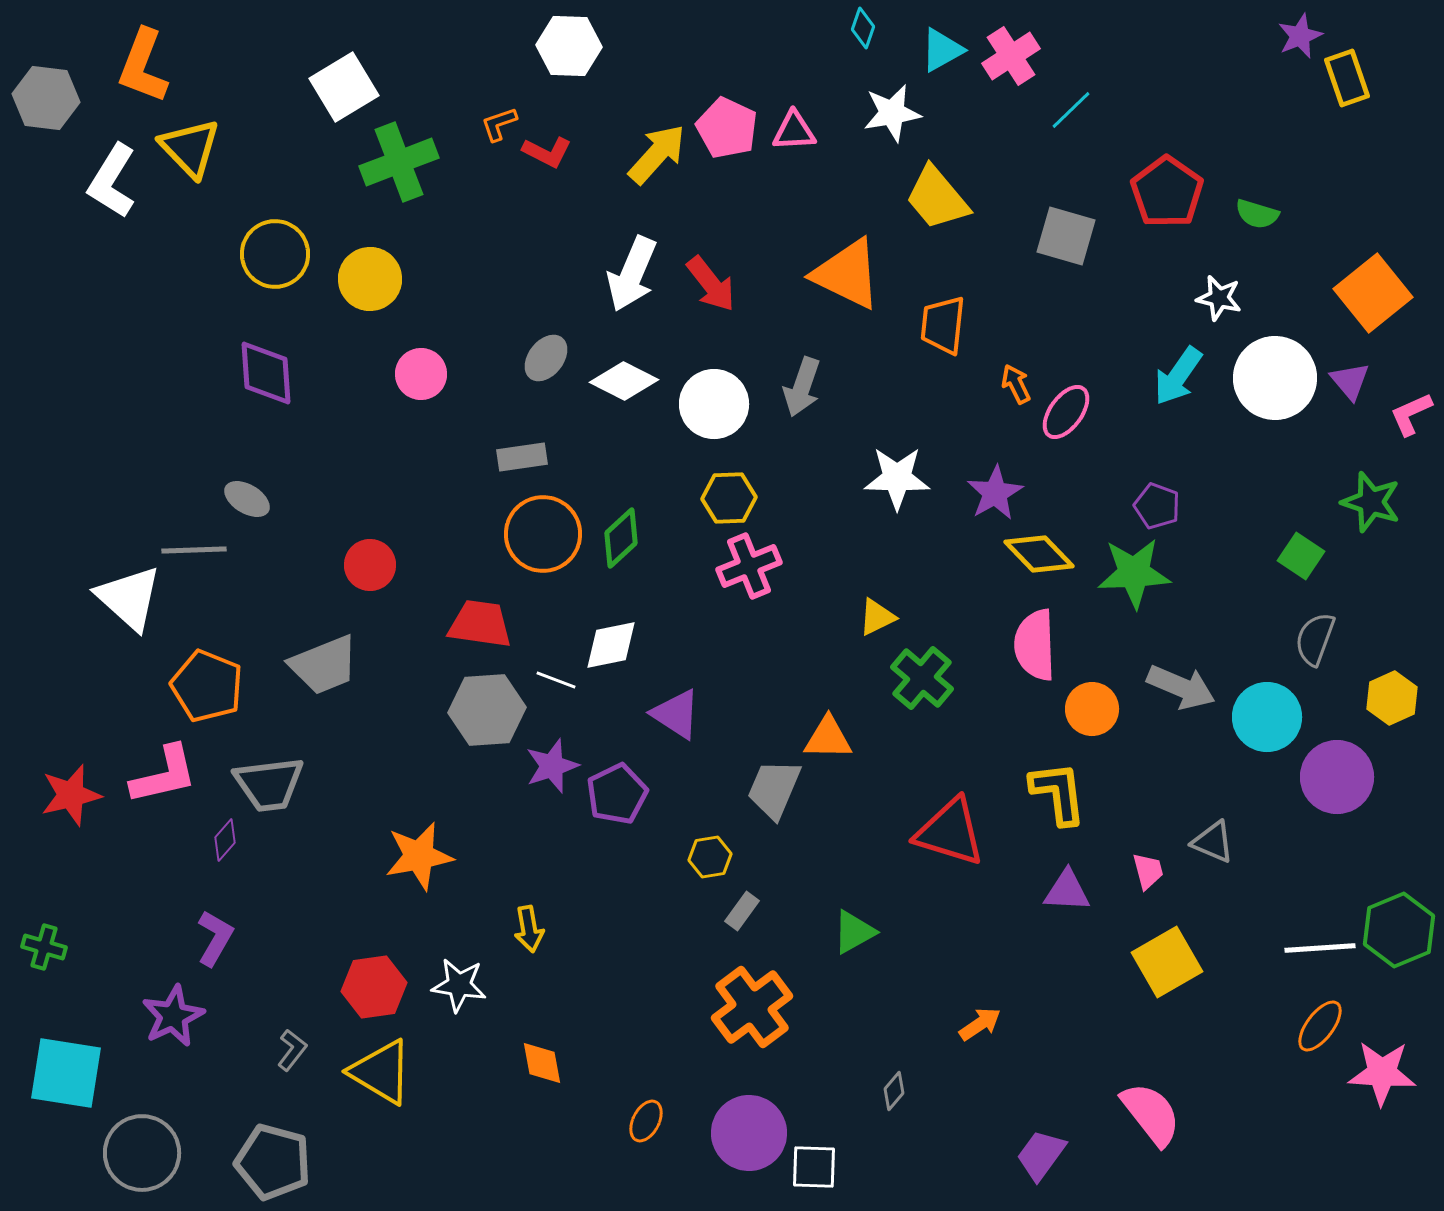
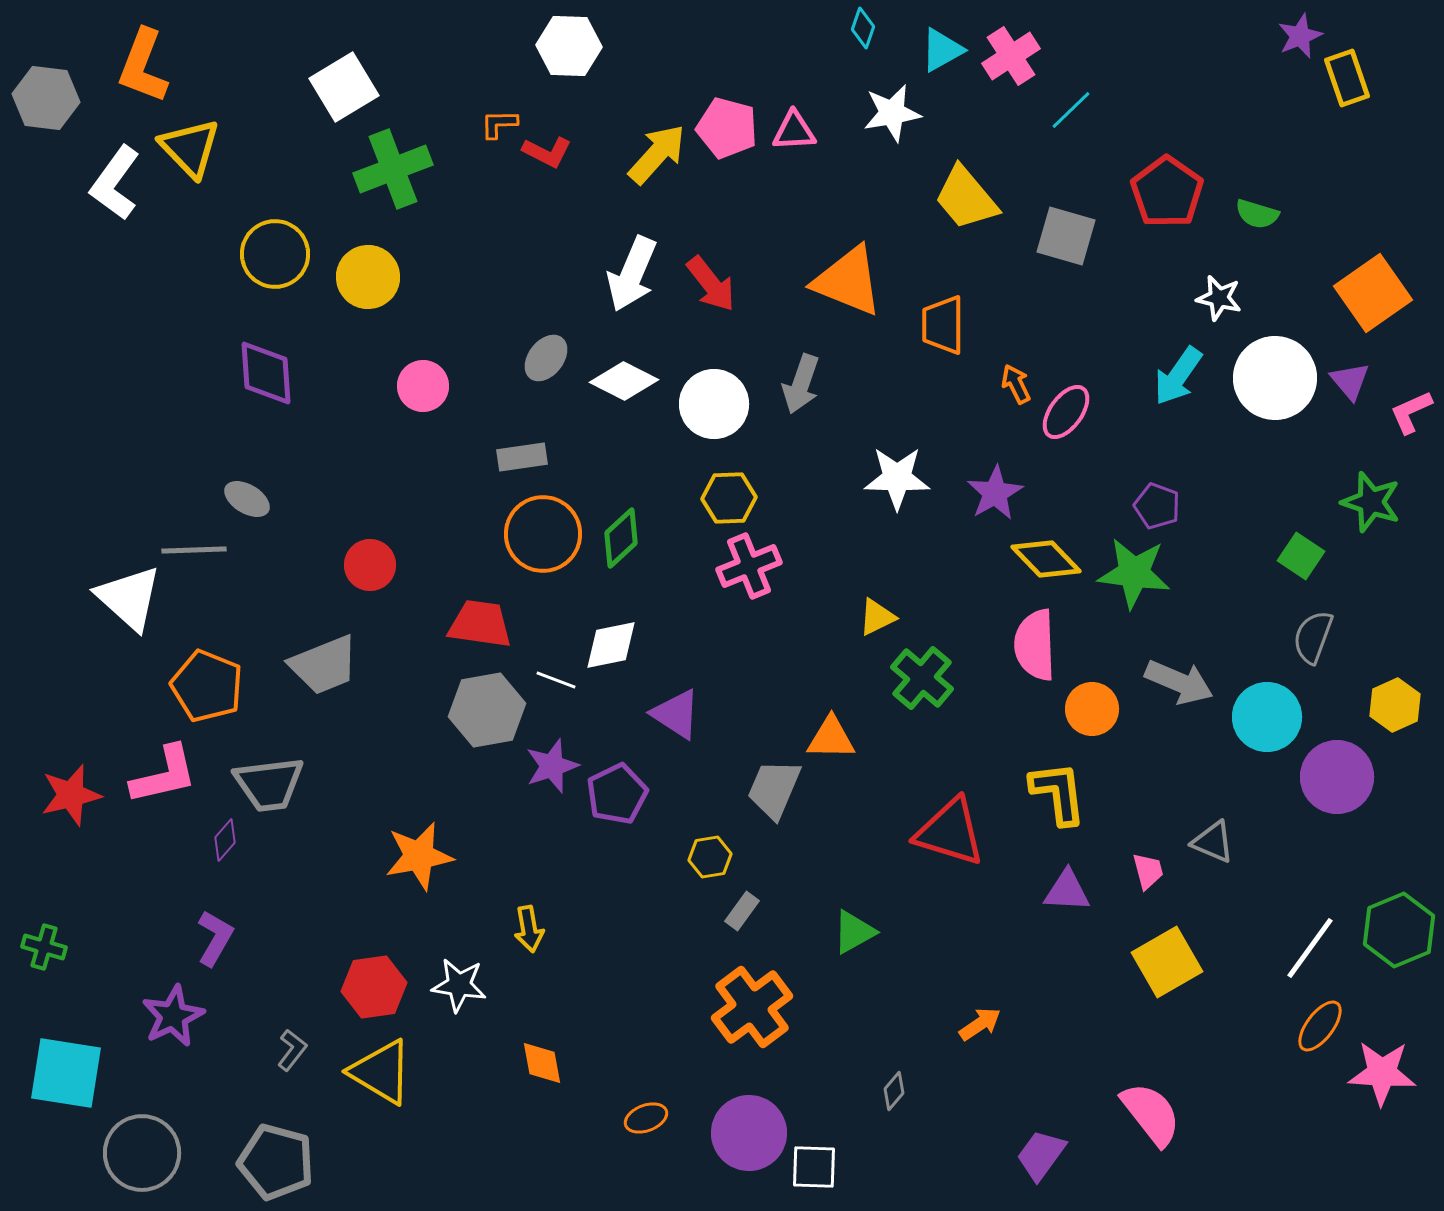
orange L-shape at (499, 124): rotated 18 degrees clockwise
pink pentagon at (727, 128): rotated 10 degrees counterclockwise
green cross at (399, 162): moved 6 px left, 7 px down
white L-shape at (112, 181): moved 3 px right, 2 px down; rotated 4 degrees clockwise
yellow trapezoid at (937, 198): moved 29 px right
orange triangle at (847, 274): moved 1 px right, 7 px down; rotated 4 degrees counterclockwise
yellow circle at (370, 279): moved 2 px left, 2 px up
orange square at (1373, 293): rotated 4 degrees clockwise
orange trapezoid at (943, 325): rotated 6 degrees counterclockwise
pink circle at (421, 374): moved 2 px right, 12 px down
gray arrow at (802, 387): moved 1 px left, 3 px up
pink L-shape at (1411, 414): moved 2 px up
yellow diamond at (1039, 554): moved 7 px right, 5 px down
green star at (1134, 573): rotated 10 degrees clockwise
gray semicircle at (1315, 639): moved 2 px left, 2 px up
gray arrow at (1181, 687): moved 2 px left, 5 px up
yellow hexagon at (1392, 698): moved 3 px right, 7 px down
gray hexagon at (487, 710): rotated 6 degrees counterclockwise
orange triangle at (828, 738): moved 3 px right
white line at (1320, 948): moved 10 px left; rotated 50 degrees counterclockwise
orange ellipse at (646, 1121): moved 3 px up; rotated 42 degrees clockwise
gray pentagon at (273, 1162): moved 3 px right
